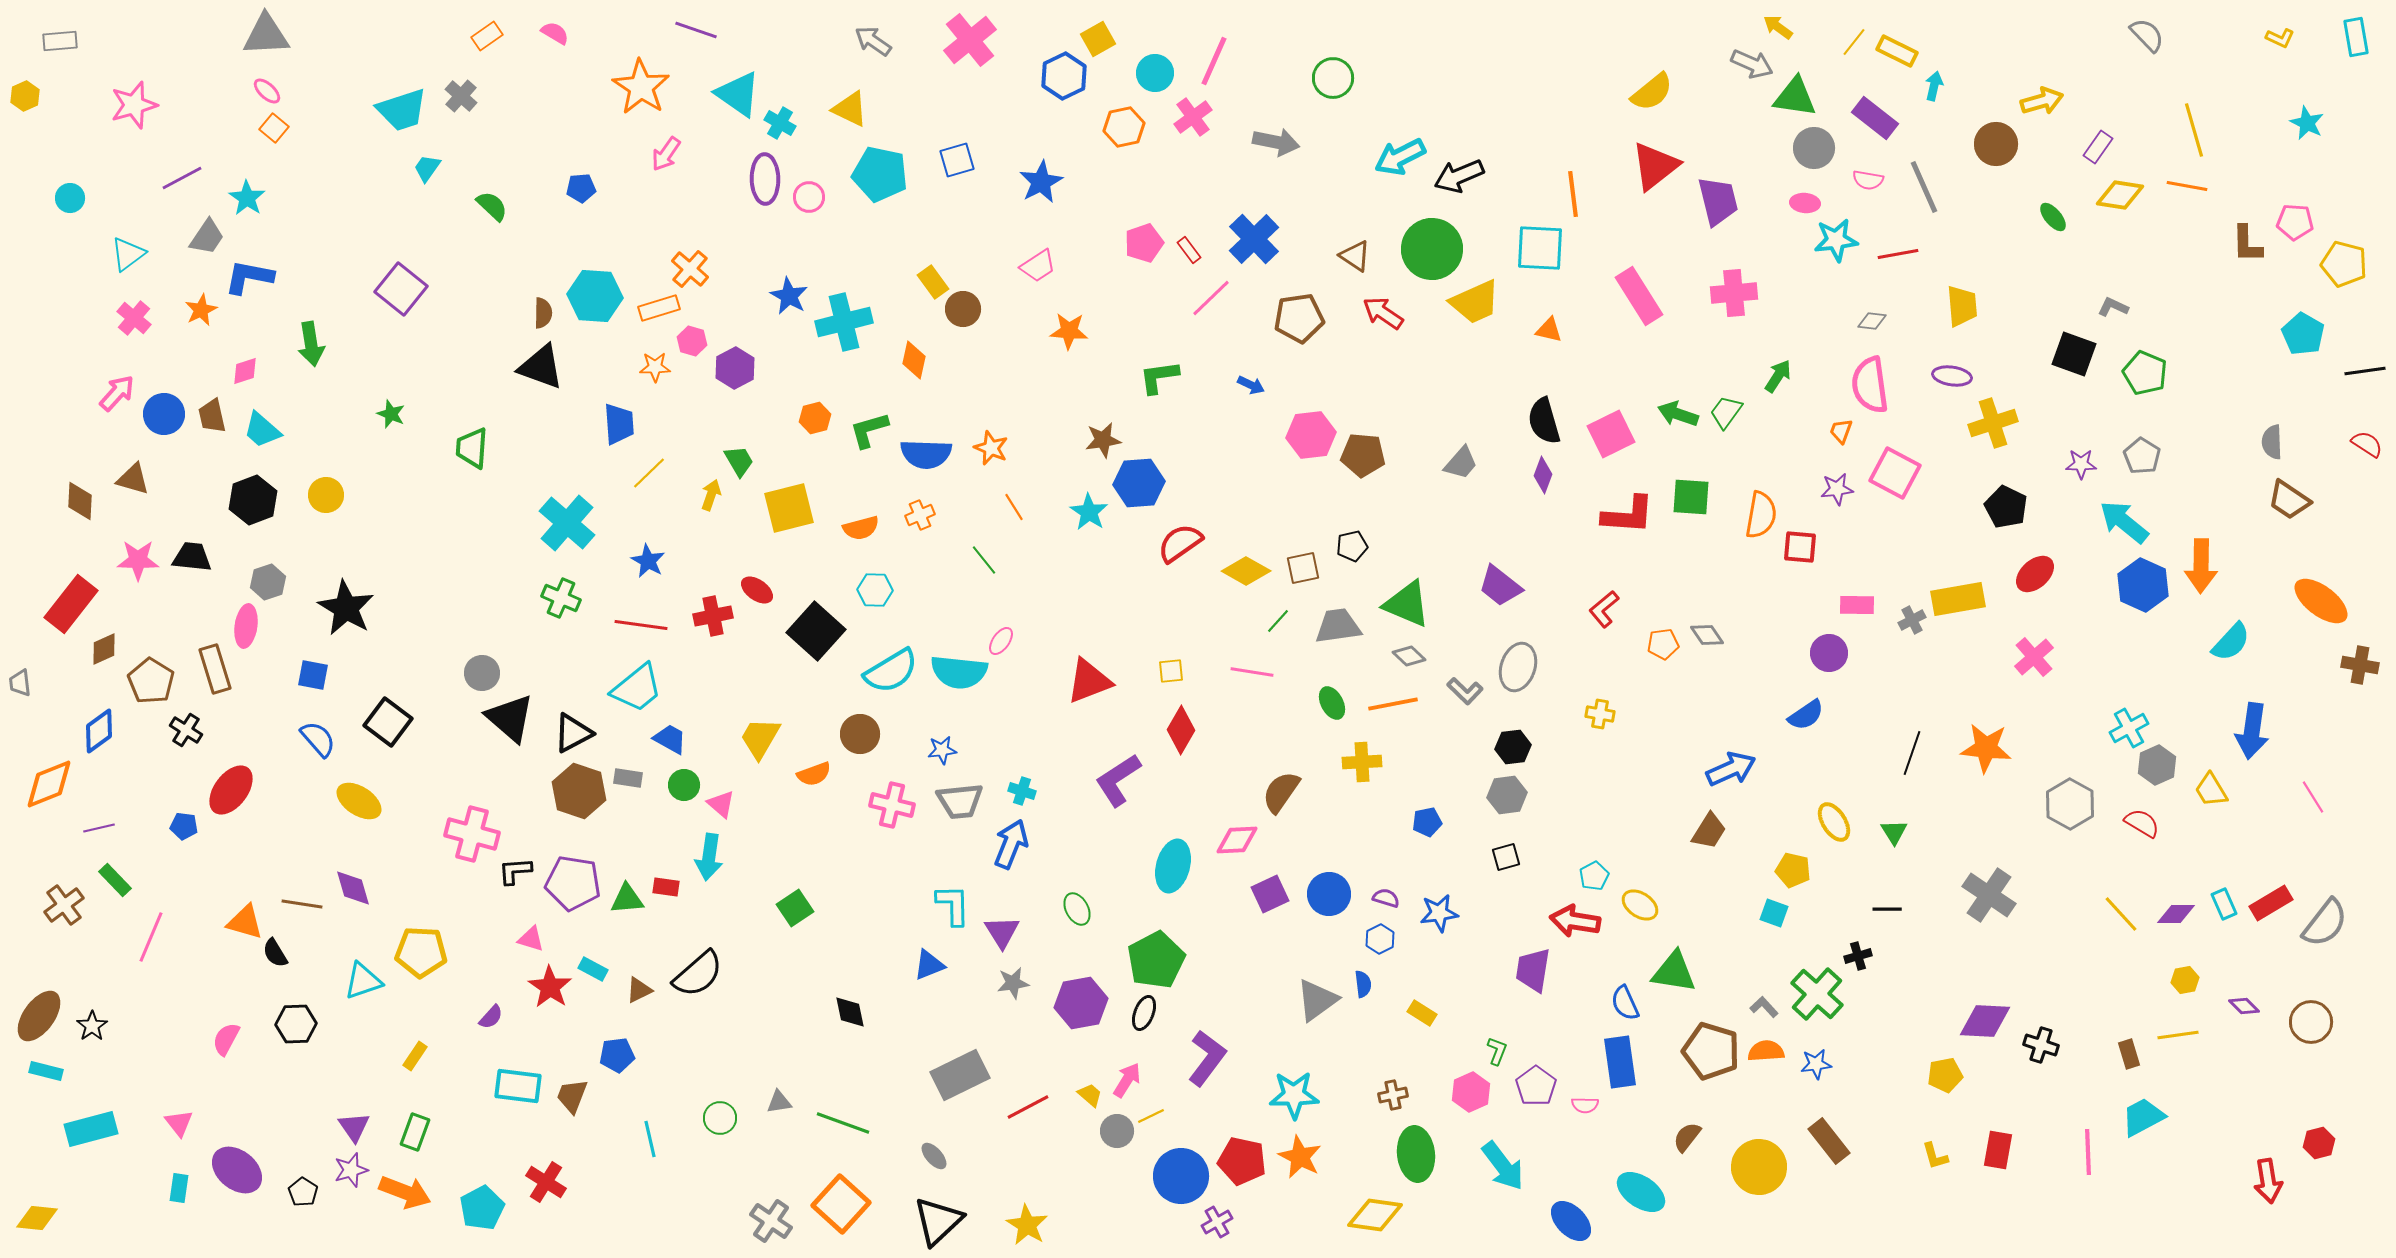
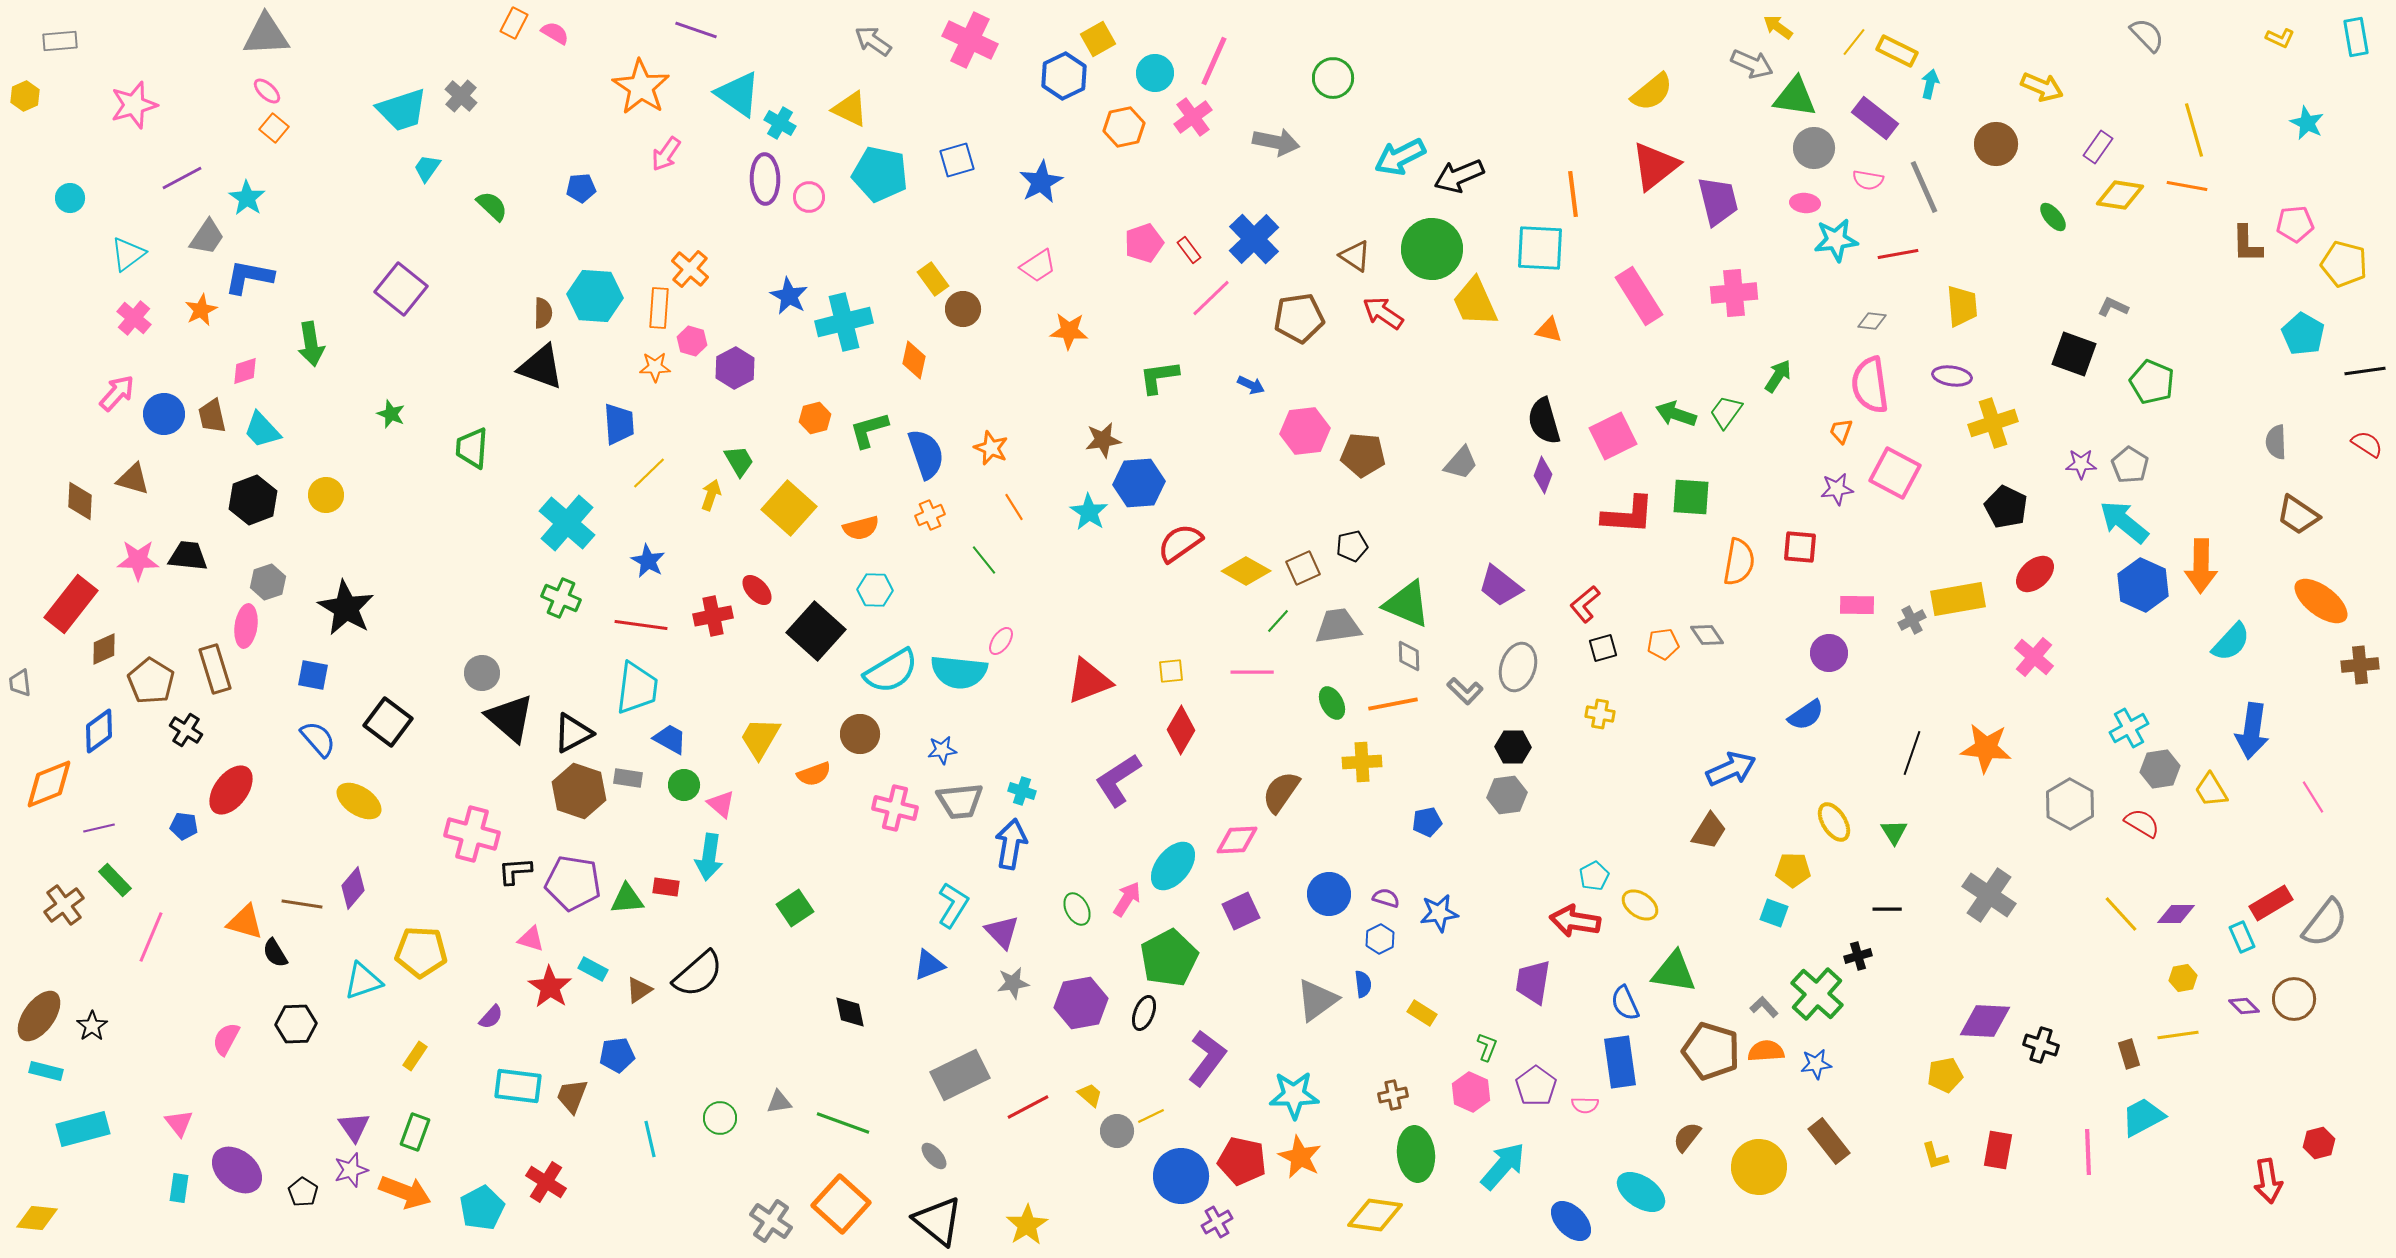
orange rectangle at (487, 36): moved 27 px right, 13 px up; rotated 28 degrees counterclockwise
pink cross at (970, 40): rotated 26 degrees counterclockwise
cyan arrow at (1934, 86): moved 4 px left, 2 px up
yellow arrow at (2042, 101): moved 14 px up; rotated 39 degrees clockwise
pink pentagon at (2295, 222): moved 2 px down; rotated 9 degrees counterclockwise
yellow rectangle at (933, 282): moved 3 px up
yellow trapezoid at (1475, 302): rotated 90 degrees clockwise
orange rectangle at (659, 308): rotated 69 degrees counterclockwise
green pentagon at (2145, 373): moved 7 px right, 9 px down
green arrow at (1678, 414): moved 2 px left
cyan trapezoid at (262, 430): rotated 6 degrees clockwise
pink square at (1611, 434): moved 2 px right, 2 px down
pink hexagon at (1311, 435): moved 6 px left, 4 px up
gray semicircle at (2272, 442): moved 4 px right
blue semicircle at (926, 454): rotated 111 degrees counterclockwise
gray pentagon at (2142, 456): moved 12 px left, 9 px down
brown trapezoid at (2289, 500): moved 9 px right, 15 px down
yellow square at (789, 508): rotated 34 degrees counterclockwise
orange cross at (920, 515): moved 10 px right
orange semicircle at (1761, 515): moved 22 px left, 47 px down
black trapezoid at (192, 557): moved 4 px left, 1 px up
brown square at (1303, 568): rotated 12 degrees counterclockwise
red ellipse at (757, 590): rotated 12 degrees clockwise
red L-shape at (1604, 609): moved 19 px left, 5 px up
gray diamond at (1409, 656): rotated 44 degrees clockwise
pink cross at (2034, 657): rotated 9 degrees counterclockwise
brown cross at (2360, 665): rotated 15 degrees counterclockwise
pink line at (1252, 672): rotated 9 degrees counterclockwise
cyan trapezoid at (637, 688): rotated 44 degrees counterclockwise
black hexagon at (1513, 747): rotated 8 degrees clockwise
gray hexagon at (2157, 765): moved 3 px right, 4 px down; rotated 15 degrees clockwise
pink cross at (892, 805): moved 3 px right, 3 px down
blue arrow at (1011, 844): rotated 12 degrees counterclockwise
black square at (1506, 857): moved 97 px right, 209 px up
cyan ellipse at (1173, 866): rotated 24 degrees clockwise
yellow pentagon at (1793, 870): rotated 12 degrees counterclockwise
purple diamond at (353, 888): rotated 57 degrees clockwise
purple square at (1270, 894): moved 29 px left, 17 px down
cyan rectangle at (2224, 904): moved 18 px right, 33 px down
cyan L-shape at (953, 905): rotated 33 degrees clockwise
purple triangle at (1002, 932): rotated 12 degrees counterclockwise
green pentagon at (1156, 960): moved 13 px right, 2 px up
purple trapezoid at (1533, 970): moved 12 px down
yellow hexagon at (2185, 980): moved 2 px left, 2 px up
brown triangle at (639, 990): rotated 8 degrees counterclockwise
brown circle at (2311, 1022): moved 17 px left, 23 px up
green L-shape at (1497, 1051): moved 10 px left, 4 px up
pink arrow at (1127, 1080): moved 181 px up
pink hexagon at (1471, 1092): rotated 12 degrees counterclockwise
cyan rectangle at (91, 1129): moved 8 px left
cyan arrow at (1503, 1166): rotated 102 degrees counterclockwise
black triangle at (938, 1221): rotated 38 degrees counterclockwise
yellow star at (1027, 1225): rotated 9 degrees clockwise
